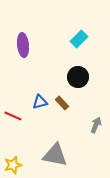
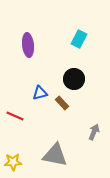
cyan rectangle: rotated 18 degrees counterclockwise
purple ellipse: moved 5 px right
black circle: moved 4 px left, 2 px down
blue triangle: moved 9 px up
red line: moved 2 px right
gray arrow: moved 2 px left, 7 px down
yellow star: moved 3 px up; rotated 12 degrees clockwise
